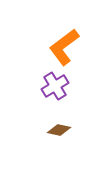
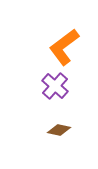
purple cross: rotated 16 degrees counterclockwise
